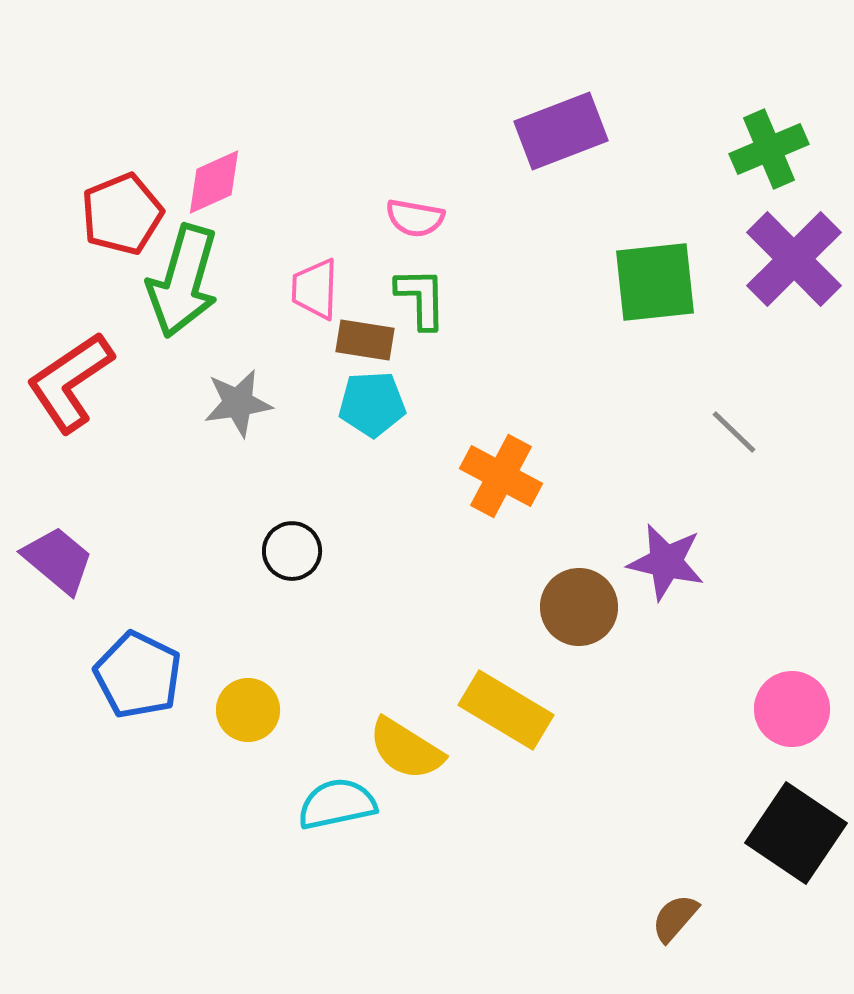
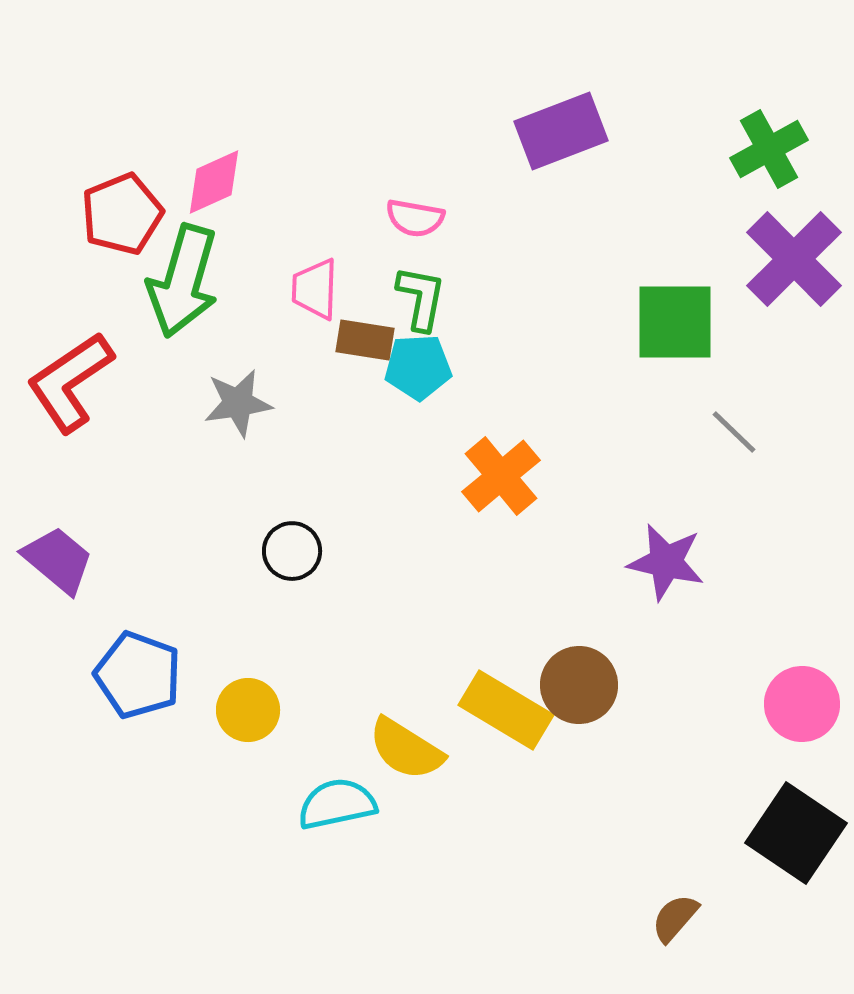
green cross: rotated 6 degrees counterclockwise
green square: moved 20 px right, 40 px down; rotated 6 degrees clockwise
green L-shape: rotated 12 degrees clockwise
cyan pentagon: moved 46 px right, 37 px up
orange cross: rotated 22 degrees clockwise
brown circle: moved 78 px down
blue pentagon: rotated 6 degrees counterclockwise
pink circle: moved 10 px right, 5 px up
